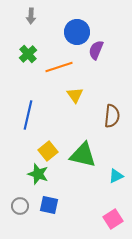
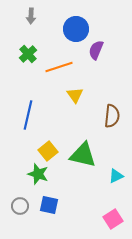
blue circle: moved 1 px left, 3 px up
